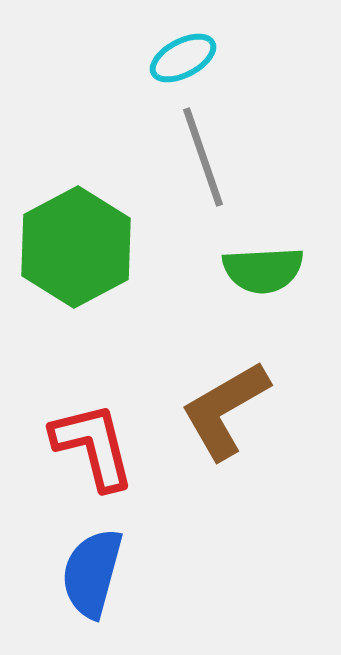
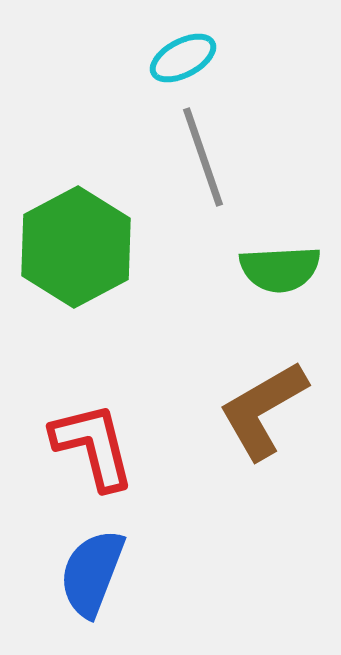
green semicircle: moved 17 px right, 1 px up
brown L-shape: moved 38 px right
blue semicircle: rotated 6 degrees clockwise
